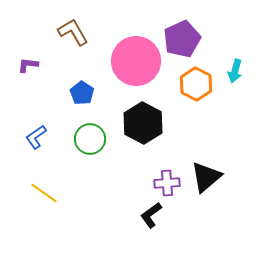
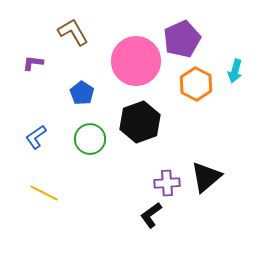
purple L-shape: moved 5 px right, 2 px up
black hexagon: moved 3 px left, 1 px up; rotated 12 degrees clockwise
yellow line: rotated 8 degrees counterclockwise
